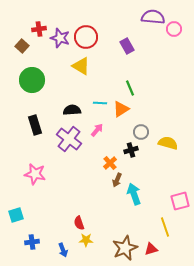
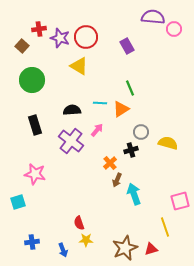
yellow triangle: moved 2 px left
purple cross: moved 2 px right, 2 px down
cyan square: moved 2 px right, 13 px up
